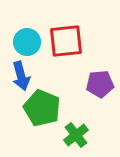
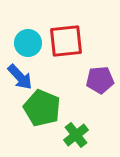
cyan circle: moved 1 px right, 1 px down
blue arrow: moved 1 px left, 1 px down; rotated 28 degrees counterclockwise
purple pentagon: moved 4 px up
